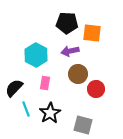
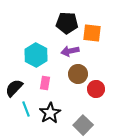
gray square: rotated 30 degrees clockwise
